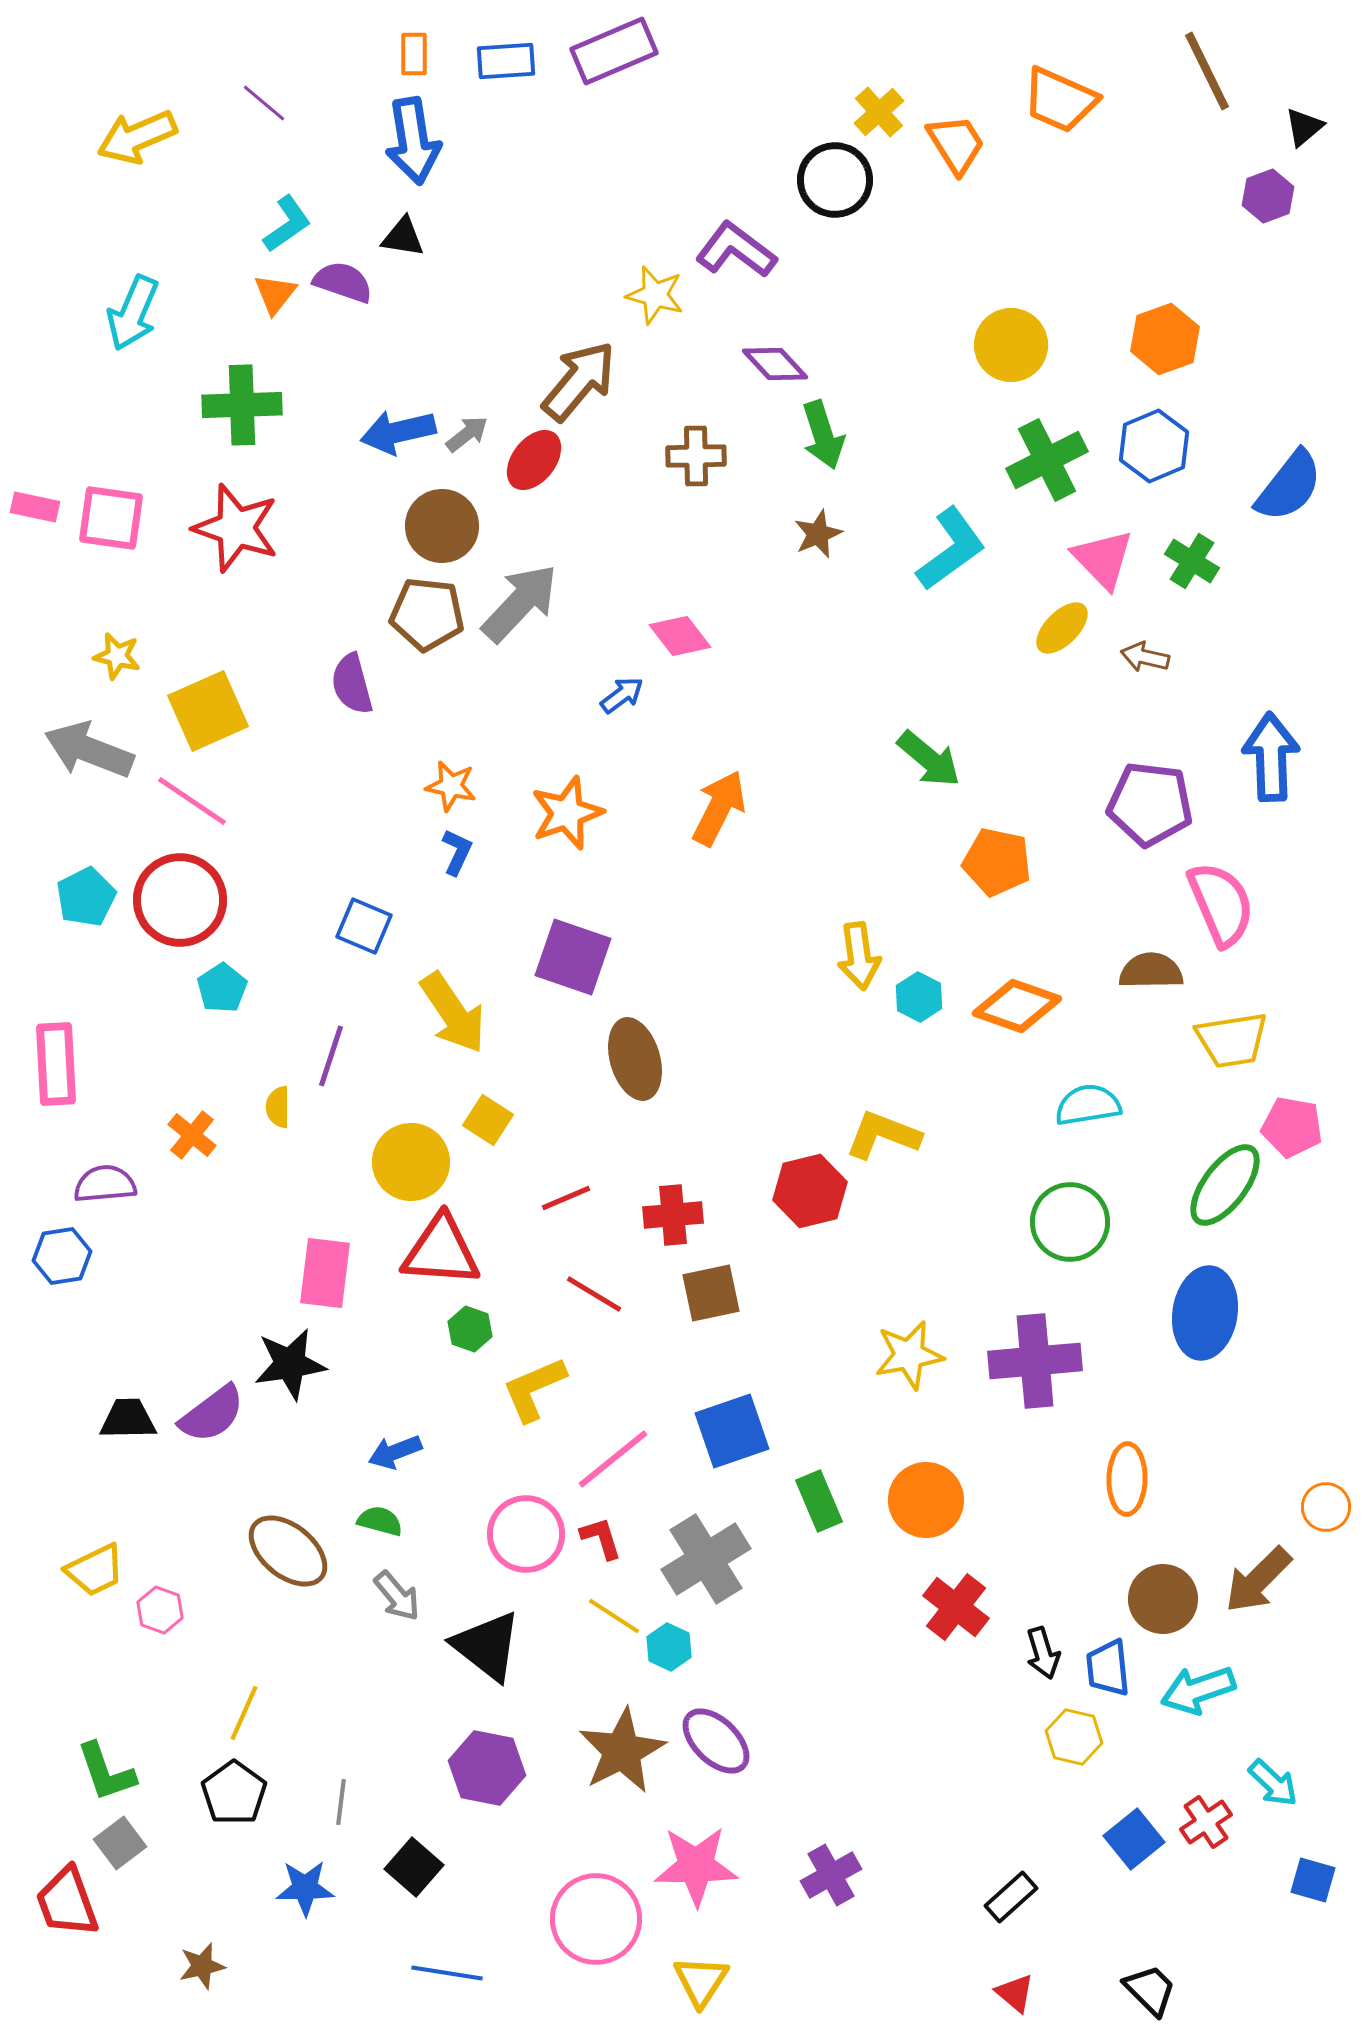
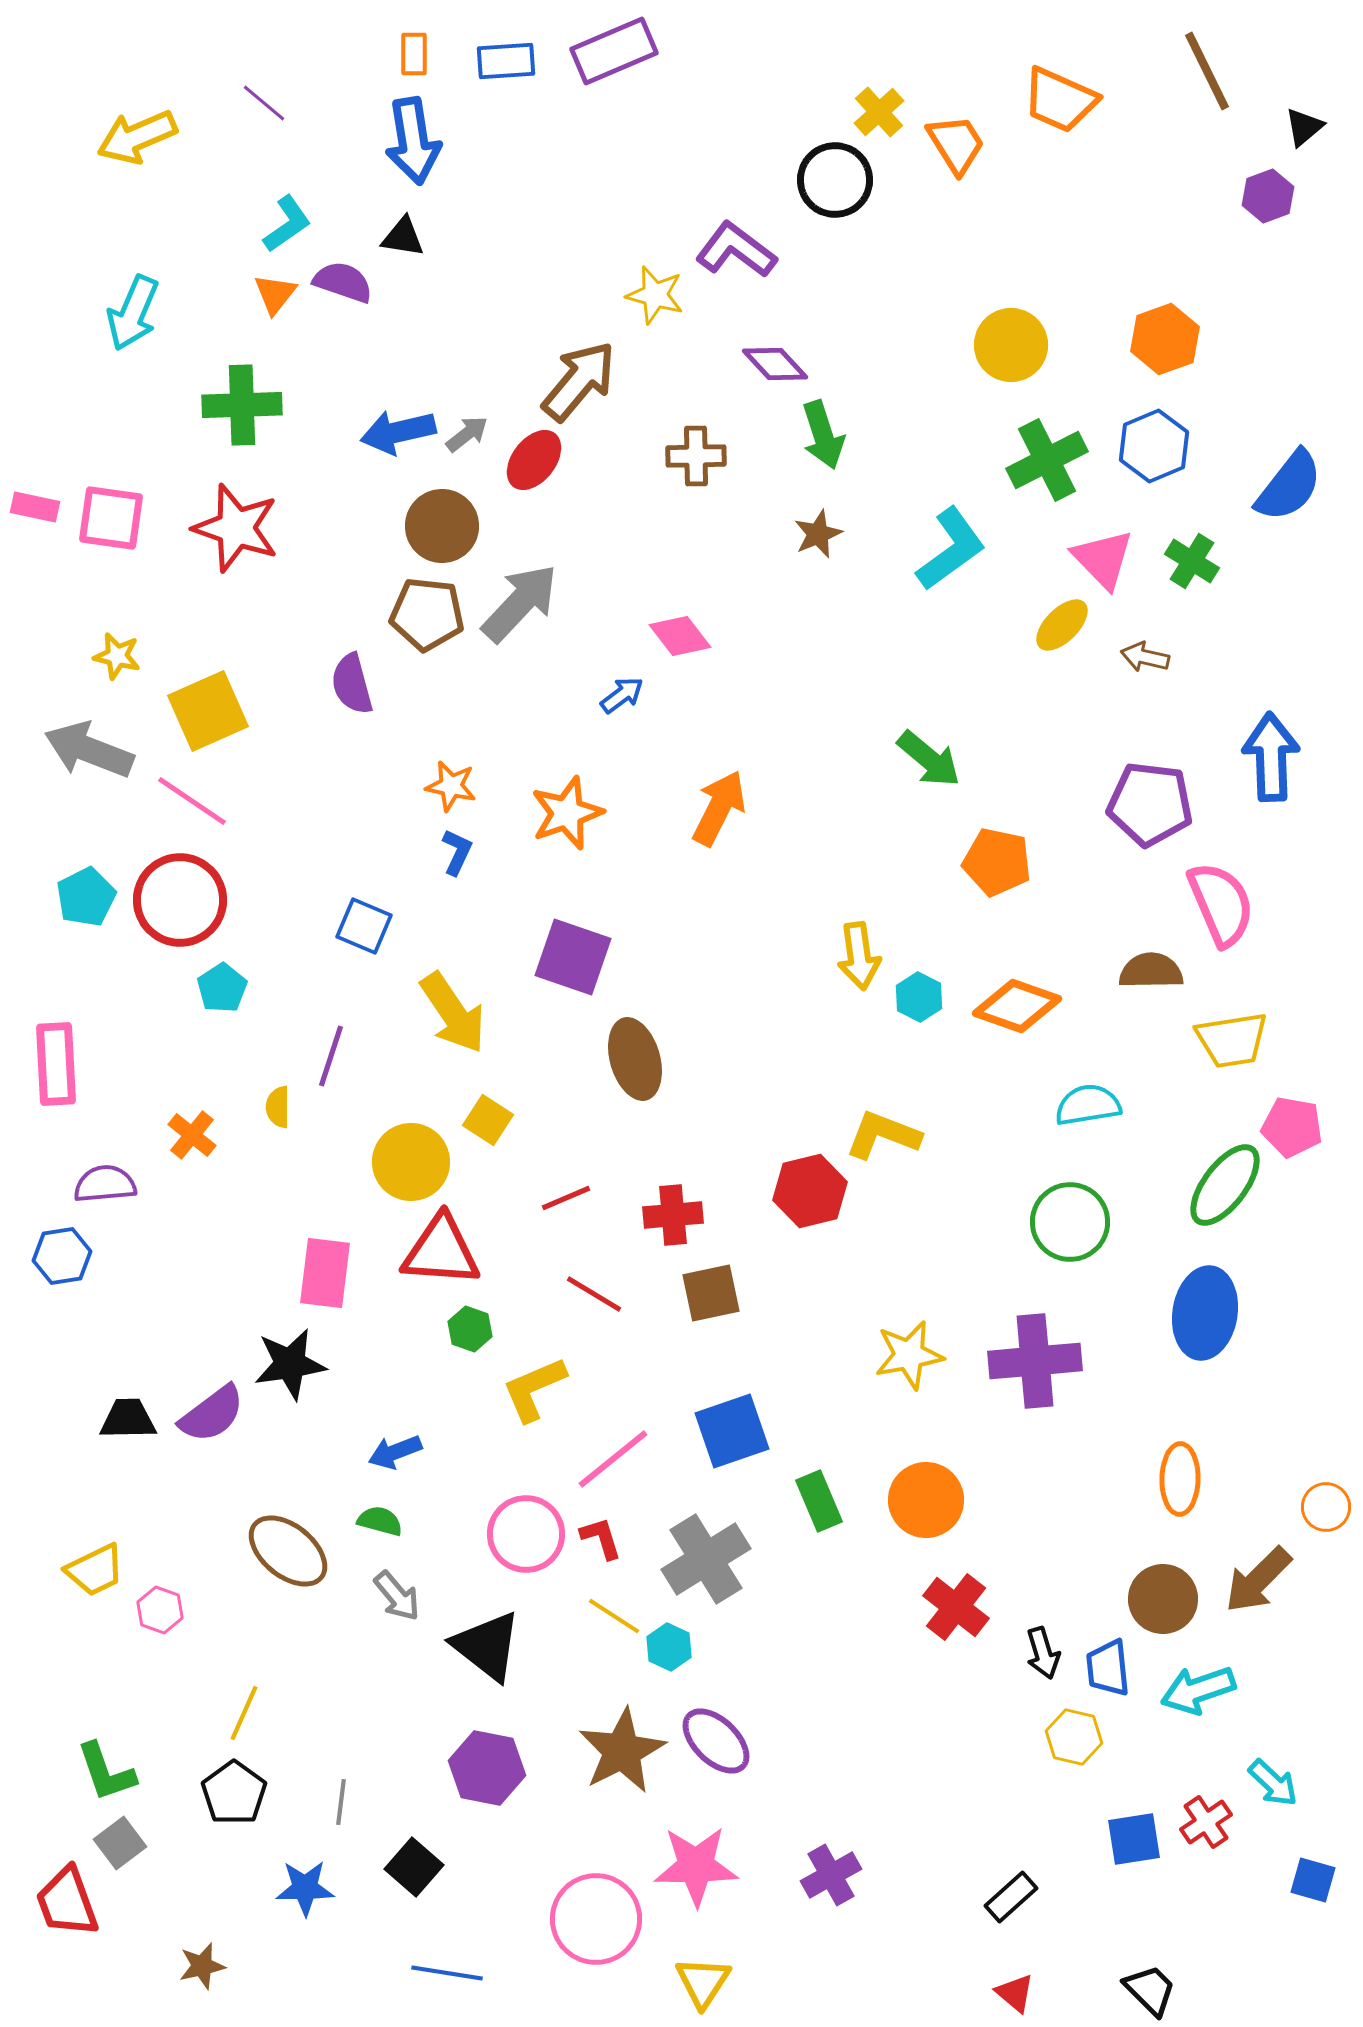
yellow ellipse at (1062, 628): moved 3 px up
orange ellipse at (1127, 1479): moved 53 px right
blue square at (1134, 1839): rotated 30 degrees clockwise
yellow triangle at (701, 1981): moved 2 px right, 1 px down
